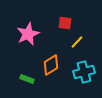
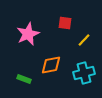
yellow line: moved 7 px right, 2 px up
orange diamond: rotated 20 degrees clockwise
cyan cross: moved 1 px down
green rectangle: moved 3 px left
